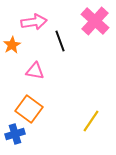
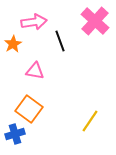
orange star: moved 1 px right, 1 px up
yellow line: moved 1 px left
